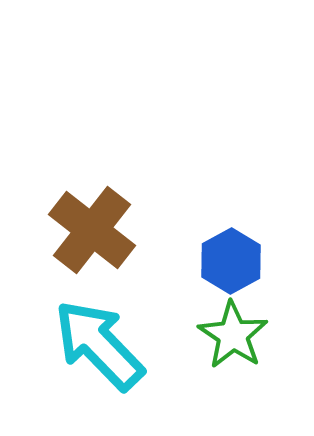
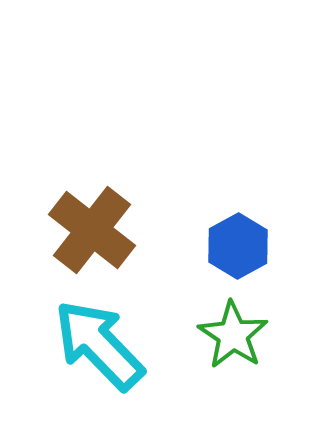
blue hexagon: moved 7 px right, 15 px up
